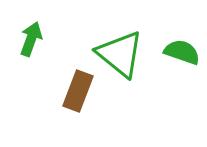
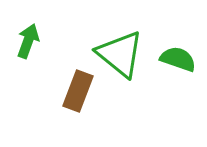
green arrow: moved 3 px left, 2 px down
green semicircle: moved 4 px left, 7 px down
